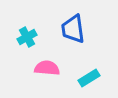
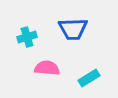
blue trapezoid: rotated 84 degrees counterclockwise
cyan cross: rotated 12 degrees clockwise
